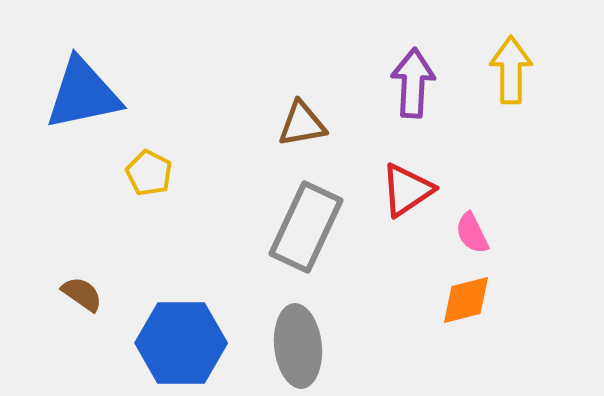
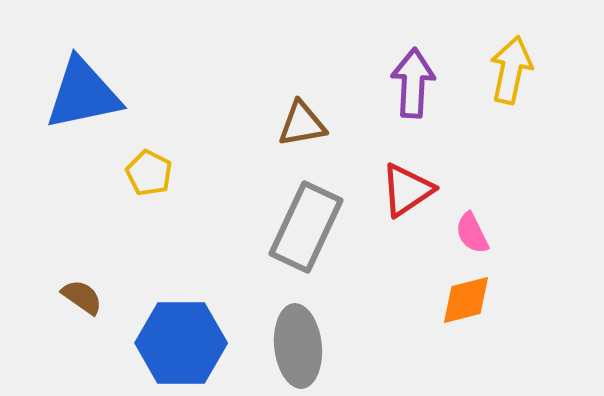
yellow arrow: rotated 12 degrees clockwise
brown semicircle: moved 3 px down
